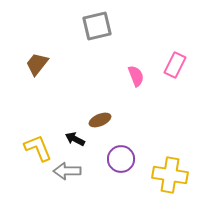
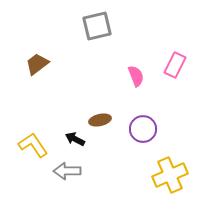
brown trapezoid: rotated 15 degrees clockwise
brown ellipse: rotated 10 degrees clockwise
yellow L-shape: moved 5 px left, 3 px up; rotated 12 degrees counterclockwise
purple circle: moved 22 px right, 30 px up
yellow cross: rotated 32 degrees counterclockwise
